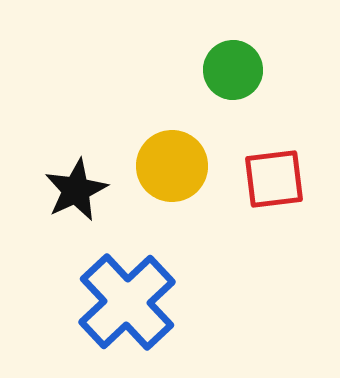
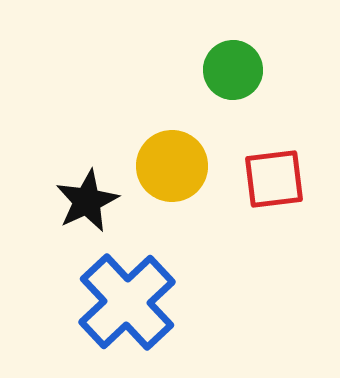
black star: moved 11 px right, 11 px down
